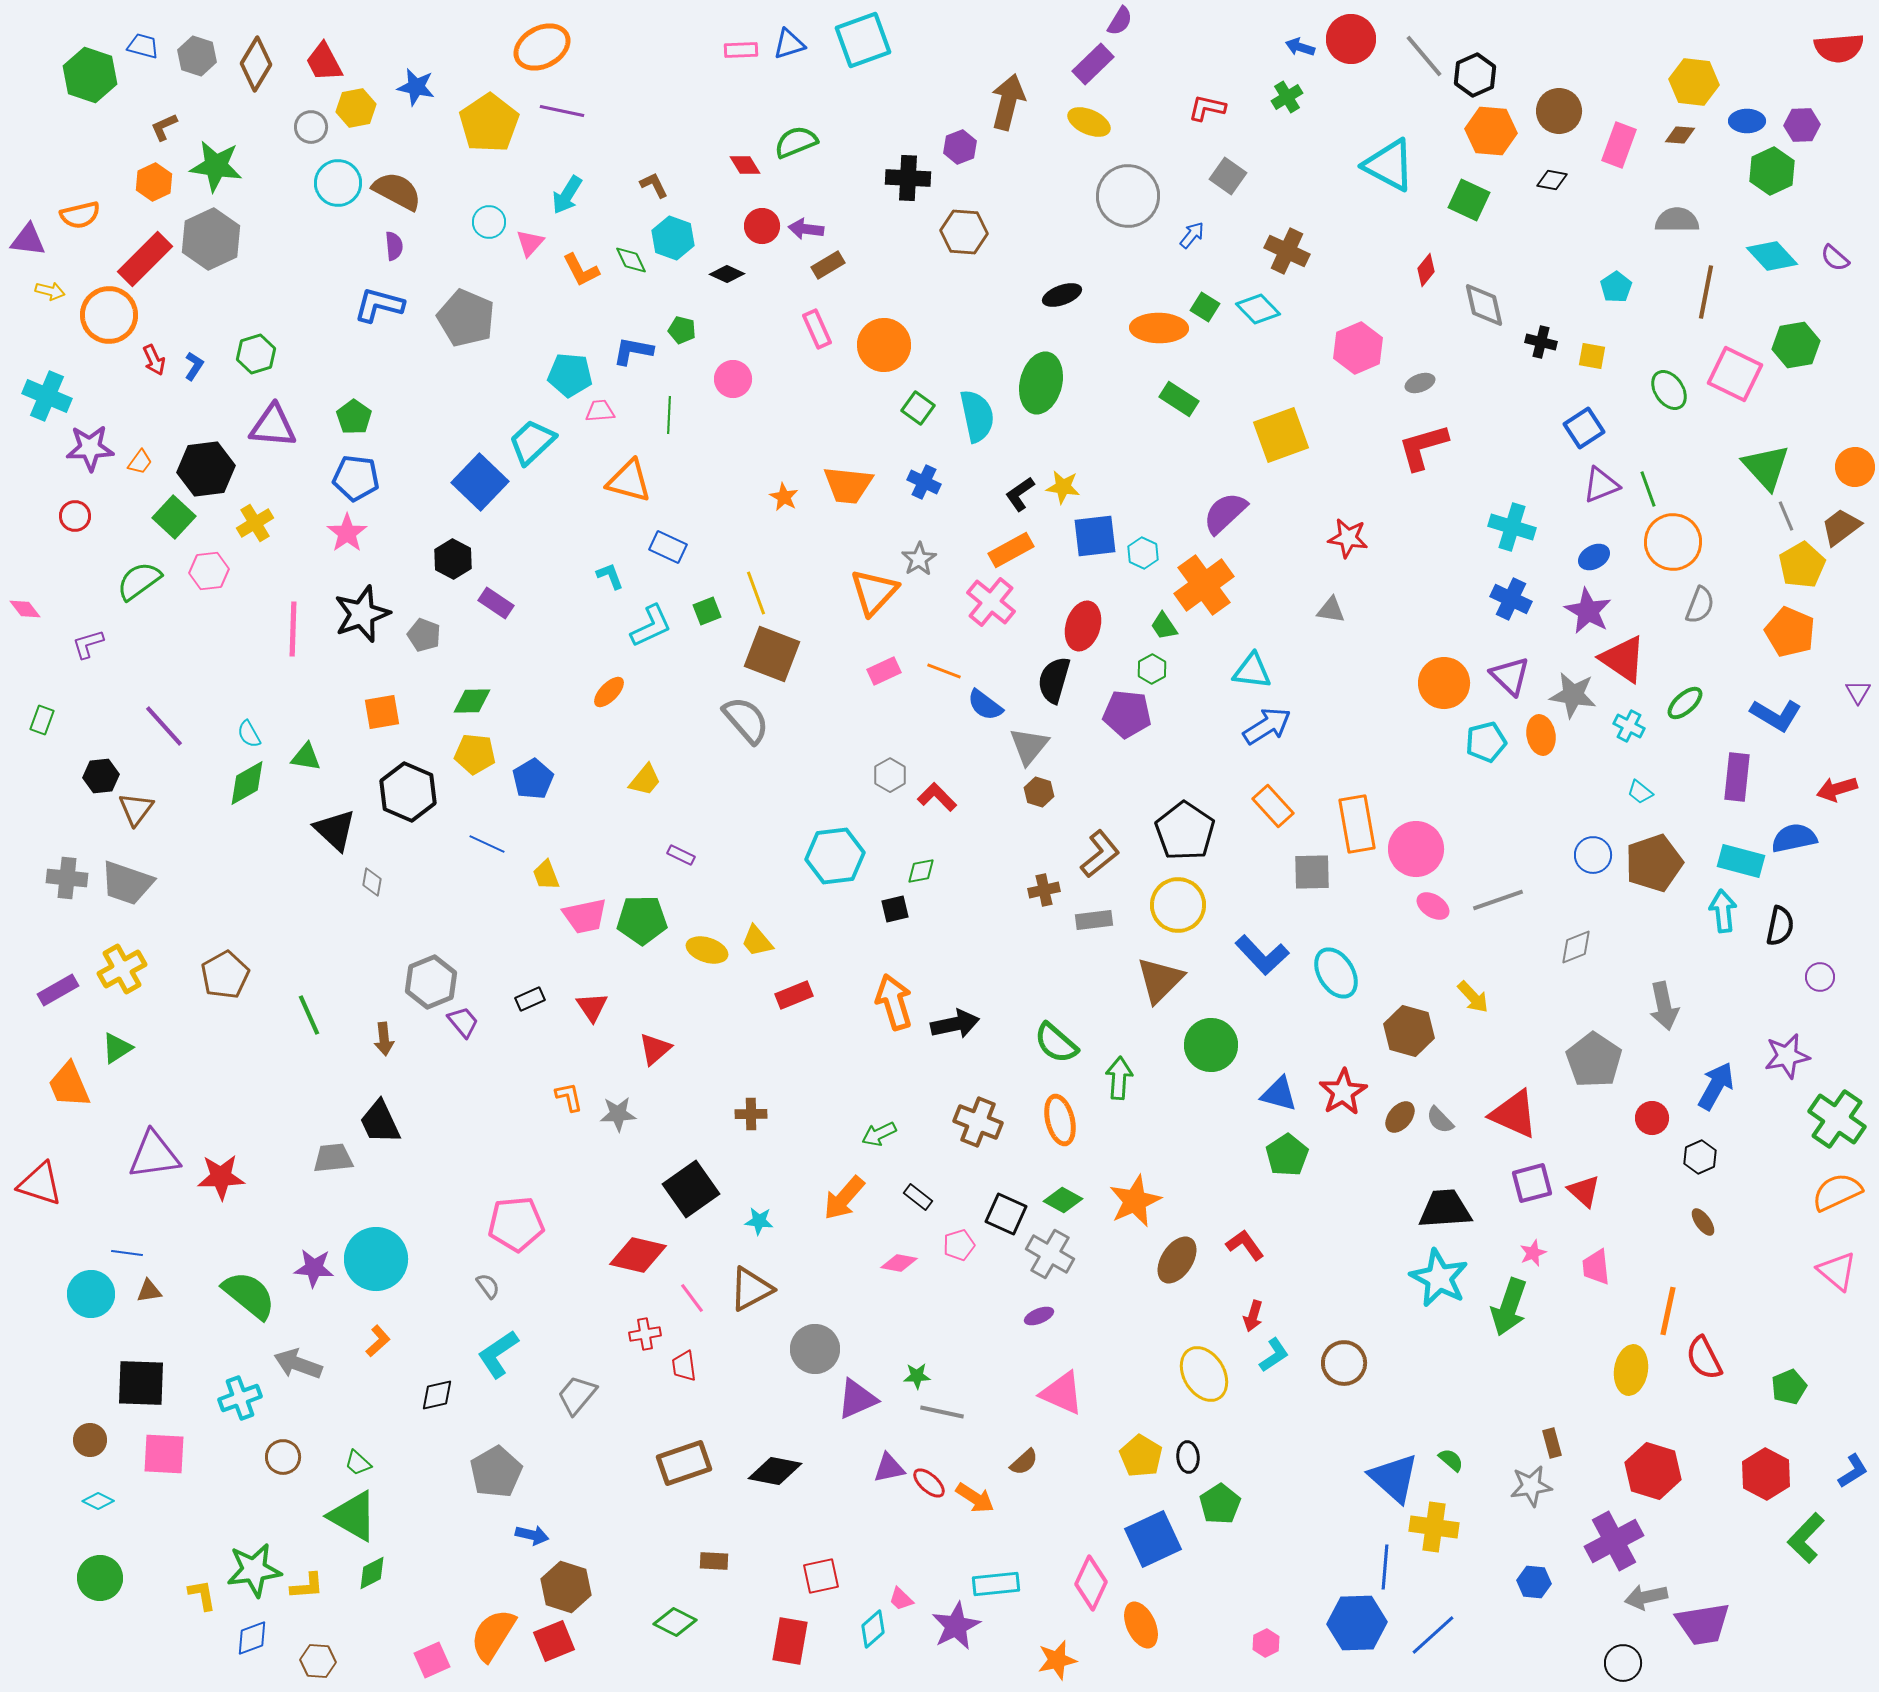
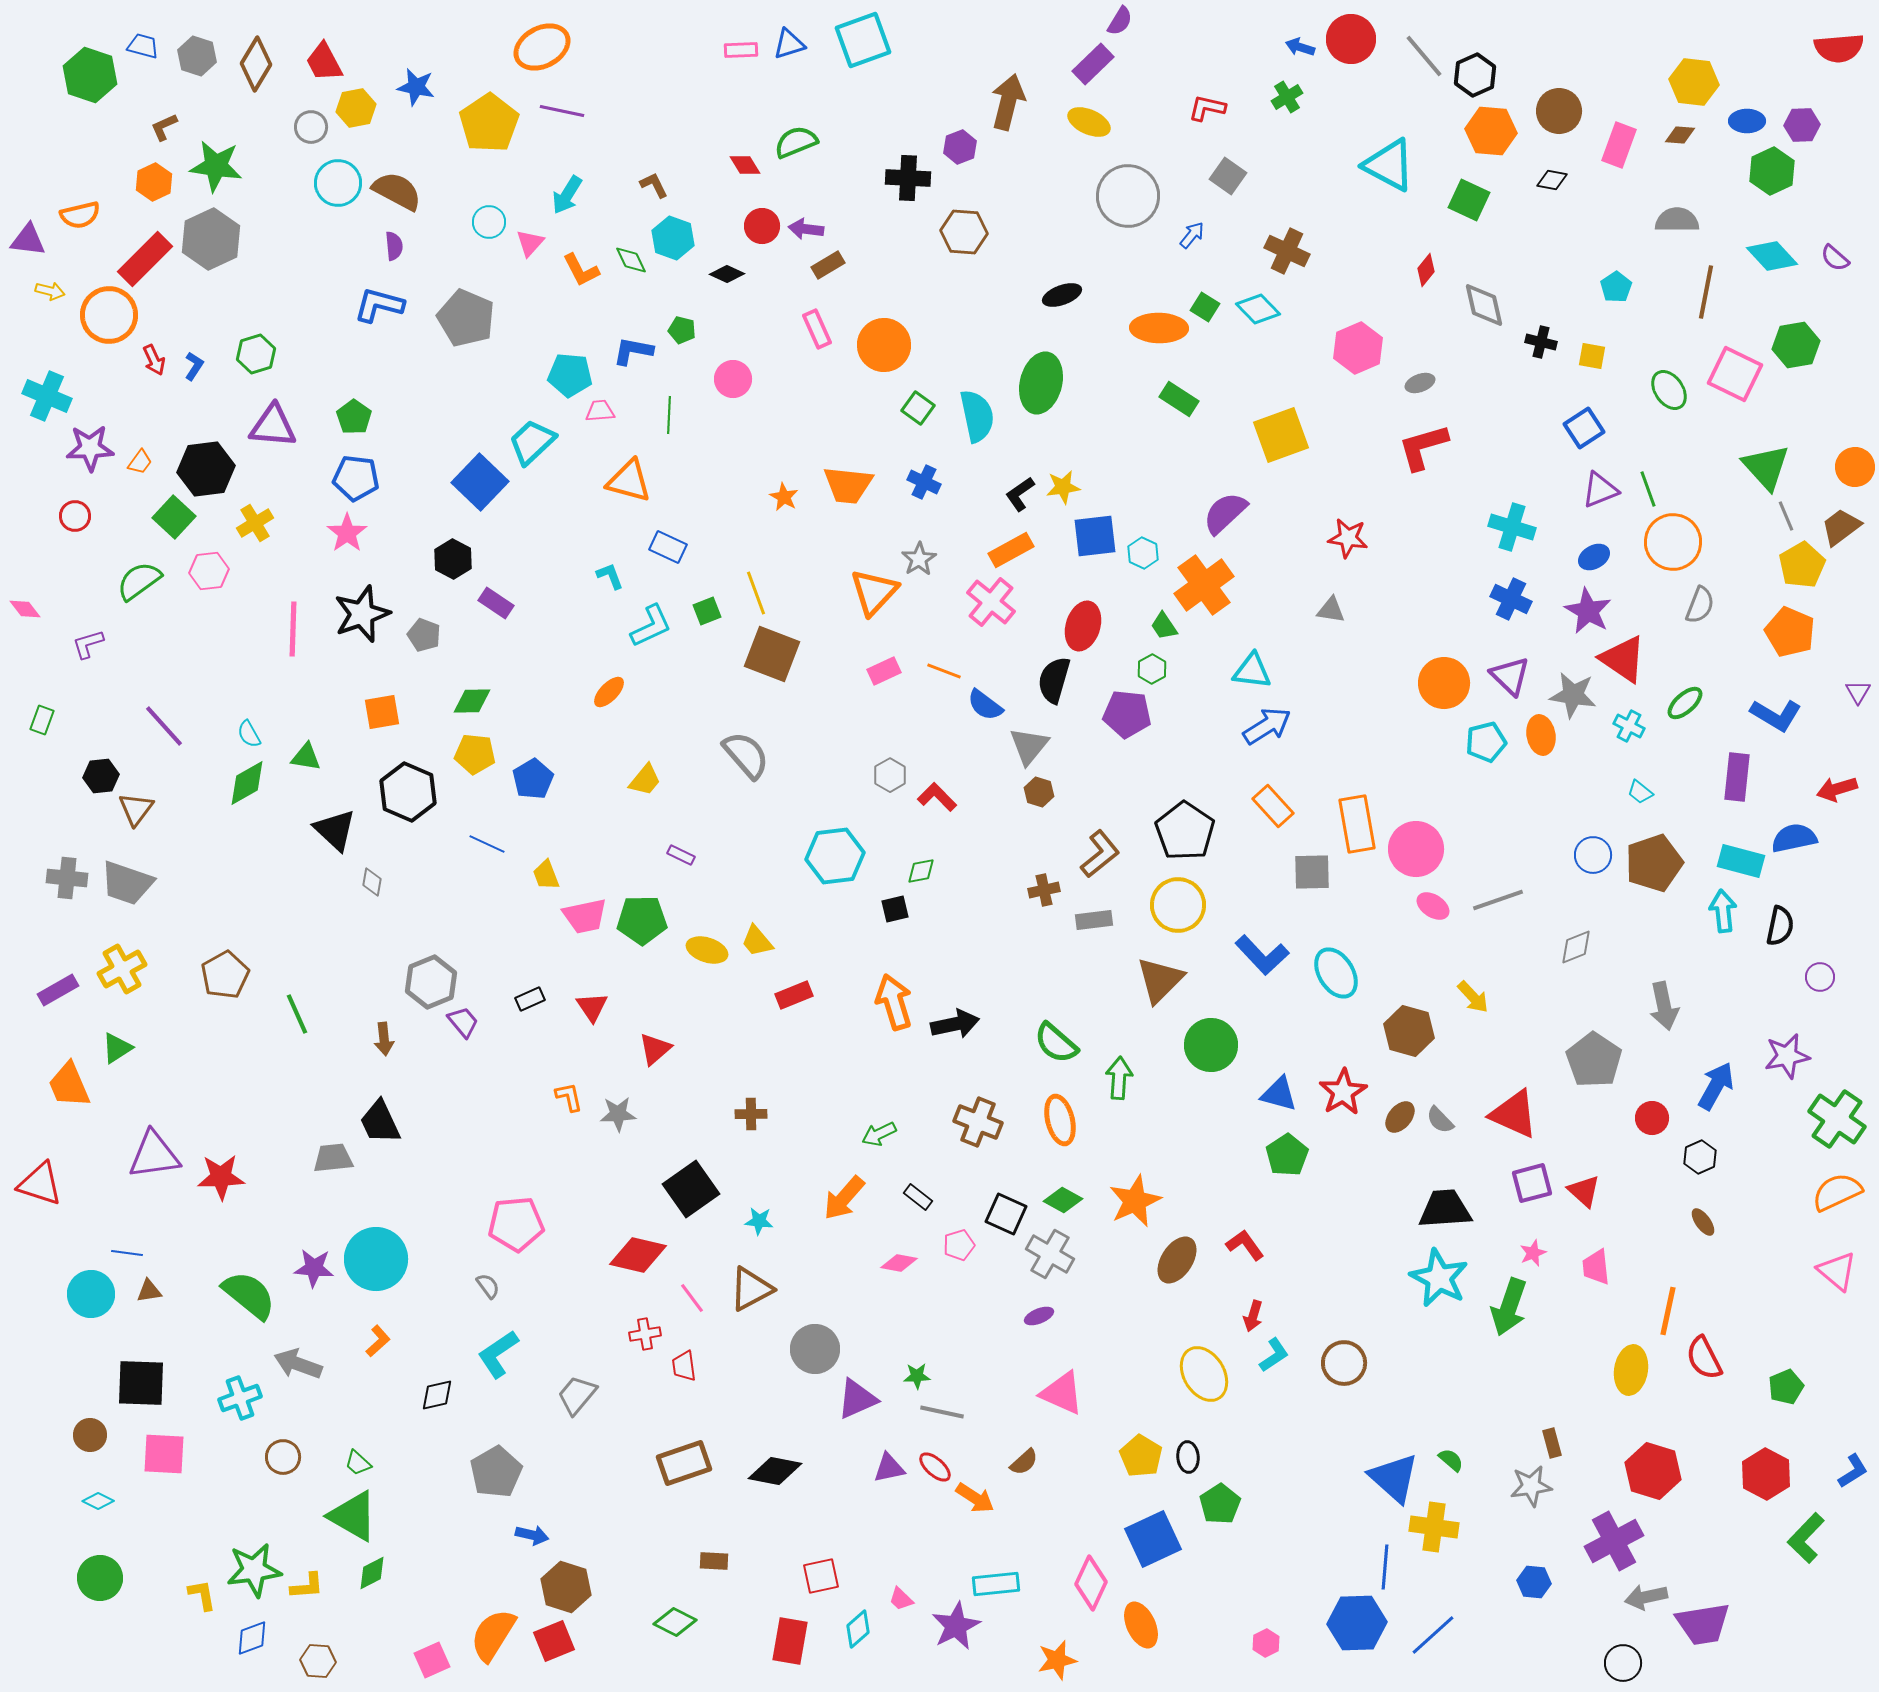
purple triangle at (1601, 485): moved 1 px left, 5 px down
yellow star at (1063, 487): rotated 16 degrees counterclockwise
gray semicircle at (746, 720): moved 35 px down
green line at (309, 1015): moved 12 px left, 1 px up
green pentagon at (1789, 1387): moved 3 px left
brown circle at (90, 1440): moved 5 px up
red ellipse at (929, 1483): moved 6 px right, 16 px up
cyan diamond at (873, 1629): moved 15 px left
